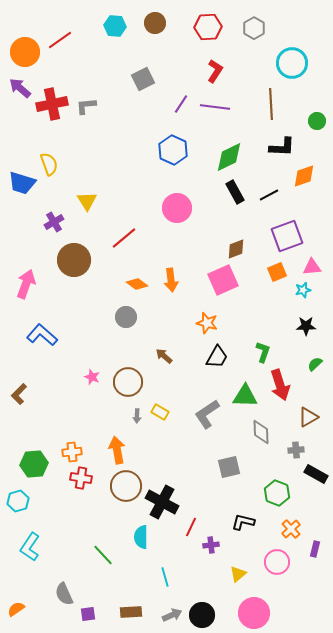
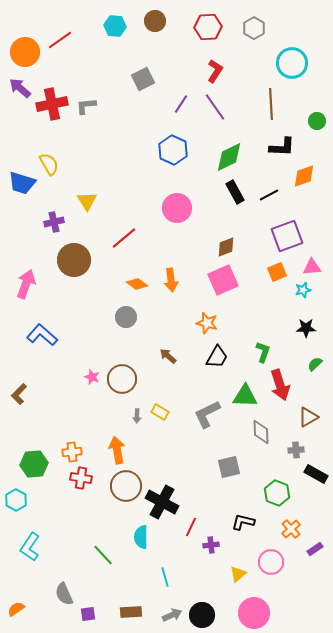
brown circle at (155, 23): moved 2 px up
purple line at (215, 107): rotated 48 degrees clockwise
yellow semicircle at (49, 164): rotated 10 degrees counterclockwise
purple cross at (54, 222): rotated 18 degrees clockwise
brown diamond at (236, 249): moved 10 px left, 2 px up
black star at (306, 326): moved 2 px down
brown arrow at (164, 356): moved 4 px right
brown circle at (128, 382): moved 6 px left, 3 px up
gray L-shape at (207, 414): rotated 8 degrees clockwise
cyan hexagon at (18, 501): moved 2 px left, 1 px up; rotated 15 degrees counterclockwise
purple rectangle at (315, 549): rotated 42 degrees clockwise
pink circle at (277, 562): moved 6 px left
